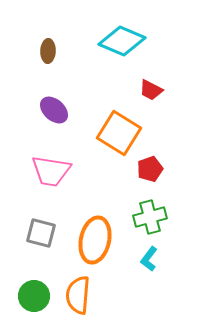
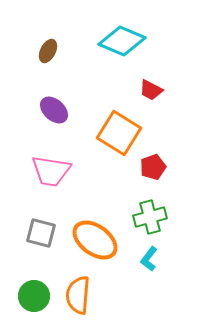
brown ellipse: rotated 25 degrees clockwise
red pentagon: moved 3 px right, 2 px up
orange ellipse: rotated 66 degrees counterclockwise
